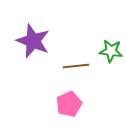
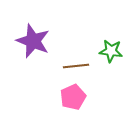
pink pentagon: moved 4 px right, 7 px up
